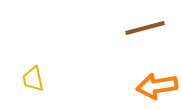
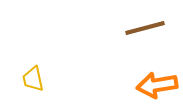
orange arrow: moved 1 px up
